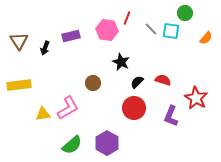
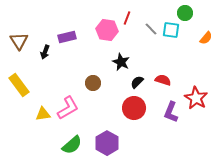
cyan square: moved 1 px up
purple rectangle: moved 4 px left, 1 px down
black arrow: moved 4 px down
yellow rectangle: rotated 60 degrees clockwise
purple L-shape: moved 4 px up
